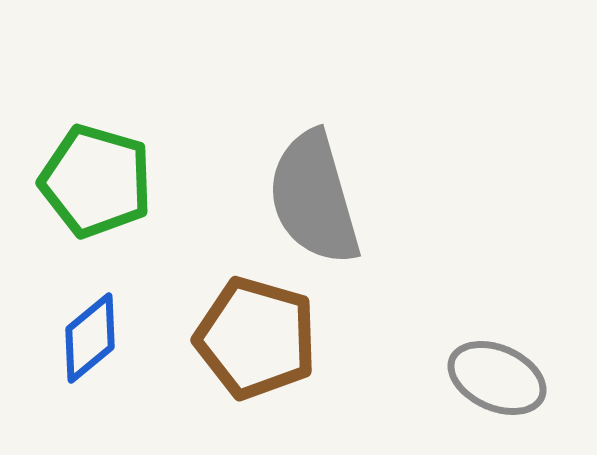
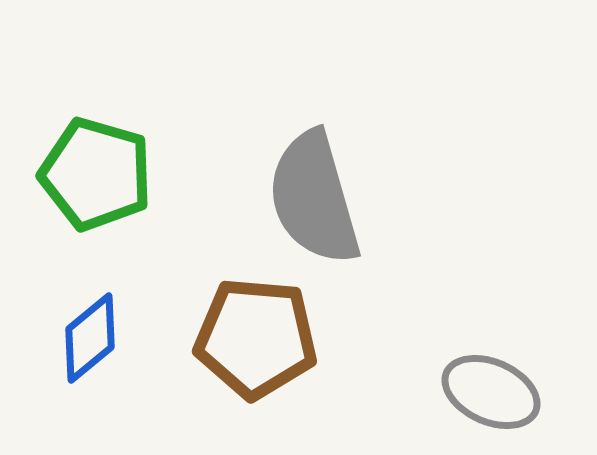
green pentagon: moved 7 px up
brown pentagon: rotated 11 degrees counterclockwise
gray ellipse: moved 6 px left, 14 px down
